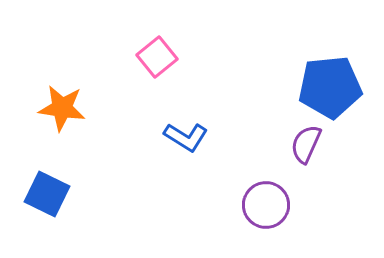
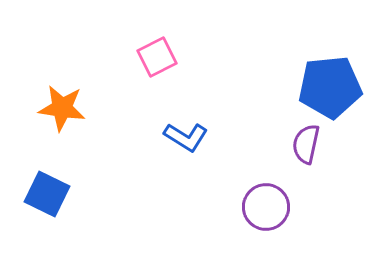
pink square: rotated 12 degrees clockwise
purple semicircle: rotated 12 degrees counterclockwise
purple circle: moved 2 px down
